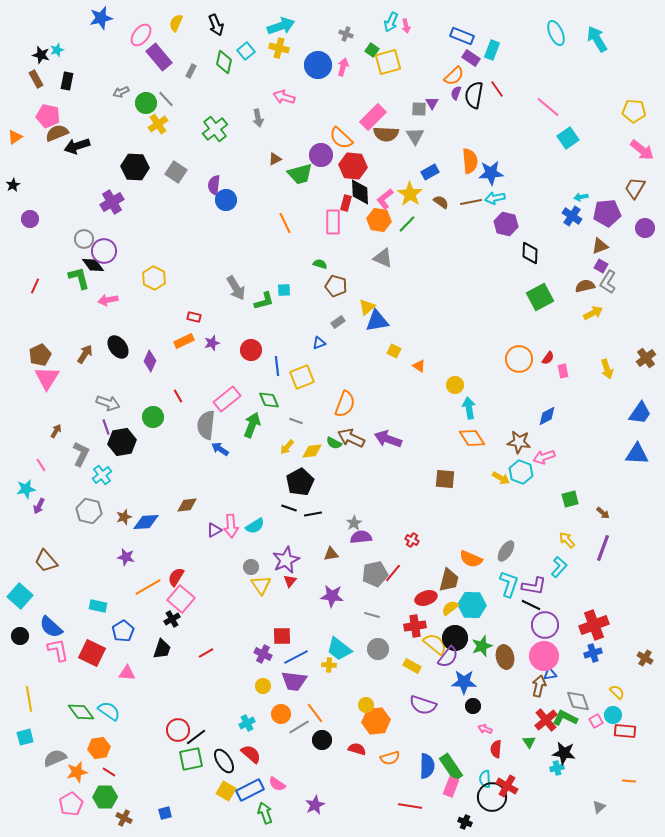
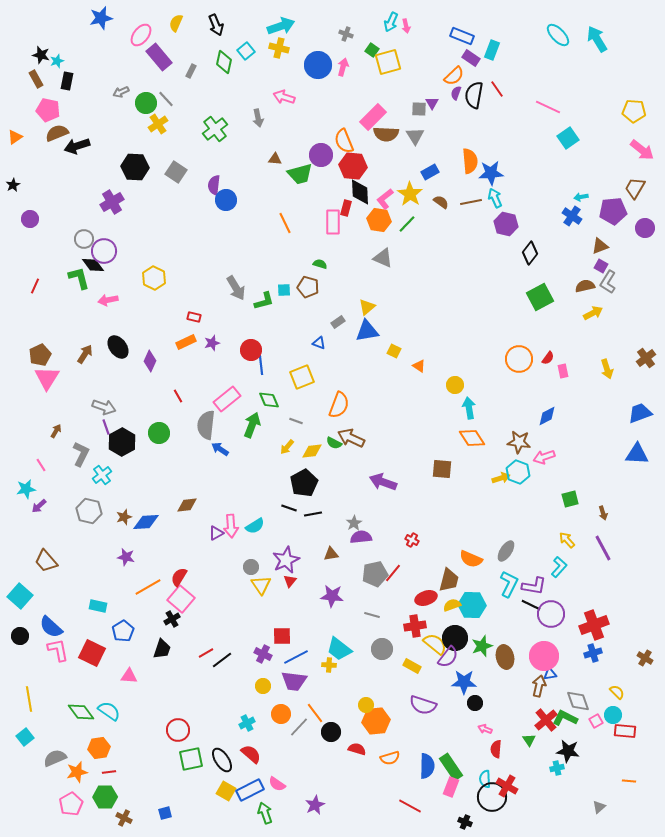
cyan ellipse at (556, 33): moved 2 px right, 2 px down; rotated 20 degrees counterclockwise
cyan star at (57, 50): moved 11 px down
pink line at (548, 107): rotated 15 degrees counterclockwise
pink pentagon at (48, 116): moved 6 px up
orange semicircle at (341, 138): moved 3 px right, 3 px down; rotated 25 degrees clockwise
brown triangle at (275, 159): rotated 32 degrees clockwise
cyan arrow at (495, 198): rotated 78 degrees clockwise
red rectangle at (346, 203): moved 5 px down
purple pentagon at (607, 213): moved 6 px right, 2 px up
black diamond at (530, 253): rotated 35 degrees clockwise
brown pentagon at (336, 286): moved 28 px left, 1 px down
blue triangle at (377, 321): moved 10 px left, 10 px down
orange rectangle at (184, 341): moved 2 px right, 1 px down
blue triangle at (319, 343): rotated 40 degrees clockwise
blue line at (277, 366): moved 16 px left, 1 px up
gray arrow at (108, 403): moved 4 px left, 4 px down
orange semicircle at (345, 404): moved 6 px left, 1 px down
blue trapezoid at (640, 413): rotated 145 degrees counterclockwise
green circle at (153, 417): moved 6 px right, 16 px down
purple arrow at (388, 439): moved 5 px left, 43 px down
black hexagon at (122, 442): rotated 20 degrees counterclockwise
cyan hexagon at (521, 472): moved 3 px left
yellow arrow at (501, 478): rotated 48 degrees counterclockwise
brown square at (445, 479): moved 3 px left, 10 px up
black pentagon at (300, 482): moved 4 px right, 1 px down
purple arrow at (39, 506): rotated 21 degrees clockwise
brown arrow at (603, 513): rotated 32 degrees clockwise
purple triangle at (214, 530): moved 2 px right, 3 px down
purple line at (603, 548): rotated 48 degrees counterclockwise
red semicircle at (176, 577): moved 3 px right
cyan L-shape at (509, 584): rotated 8 degrees clockwise
yellow semicircle at (450, 608): moved 2 px right, 3 px up; rotated 18 degrees clockwise
purple circle at (545, 625): moved 6 px right, 11 px up
gray circle at (378, 649): moved 4 px right
pink triangle at (127, 673): moved 2 px right, 3 px down
black circle at (473, 706): moved 2 px right, 3 px up
gray line at (299, 727): rotated 15 degrees counterclockwise
cyan square at (25, 737): rotated 24 degrees counterclockwise
black line at (196, 737): moved 26 px right, 77 px up
black circle at (322, 740): moved 9 px right, 8 px up
green triangle at (529, 742): moved 2 px up
black star at (564, 753): moved 4 px right, 2 px up
black ellipse at (224, 761): moved 2 px left, 1 px up
red line at (109, 772): rotated 40 degrees counterclockwise
red line at (410, 806): rotated 20 degrees clockwise
